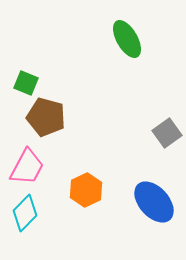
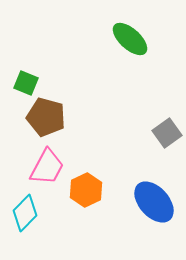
green ellipse: moved 3 px right; rotated 18 degrees counterclockwise
pink trapezoid: moved 20 px right
